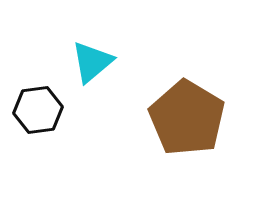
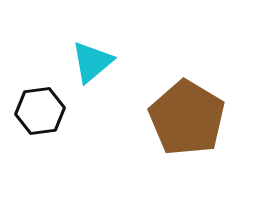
black hexagon: moved 2 px right, 1 px down
